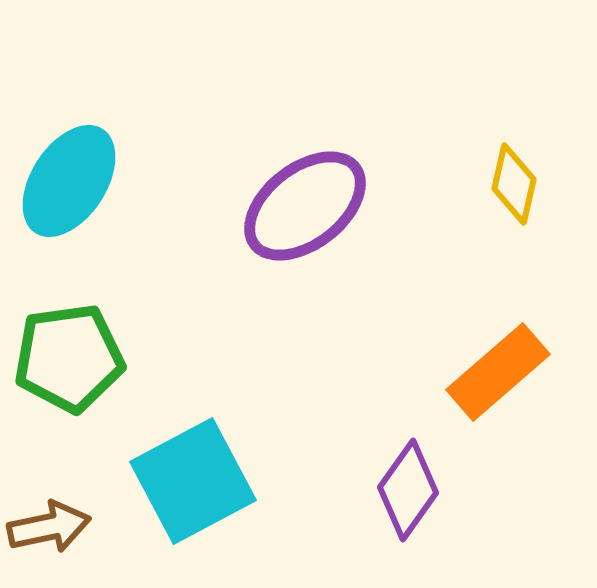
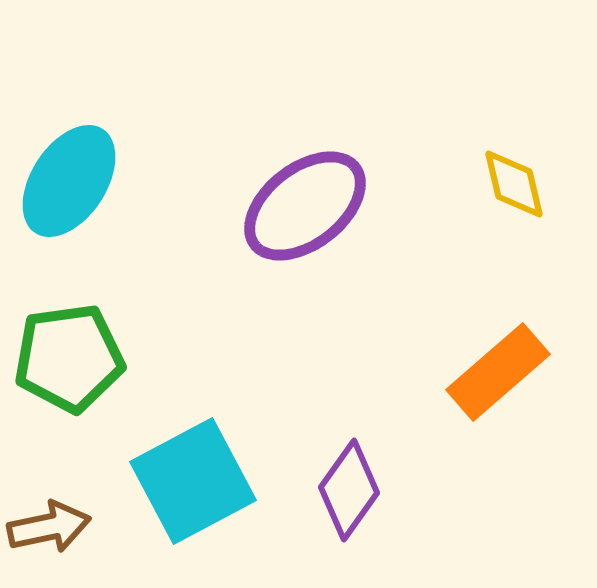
yellow diamond: rotated 26 degrees counterclockwise
purple diamond: moved 59 px left
